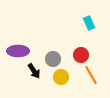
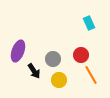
purple ellipse: rotated 70 degrees counterclockwise
yellow circle: moved 2 px left, 3 px down
